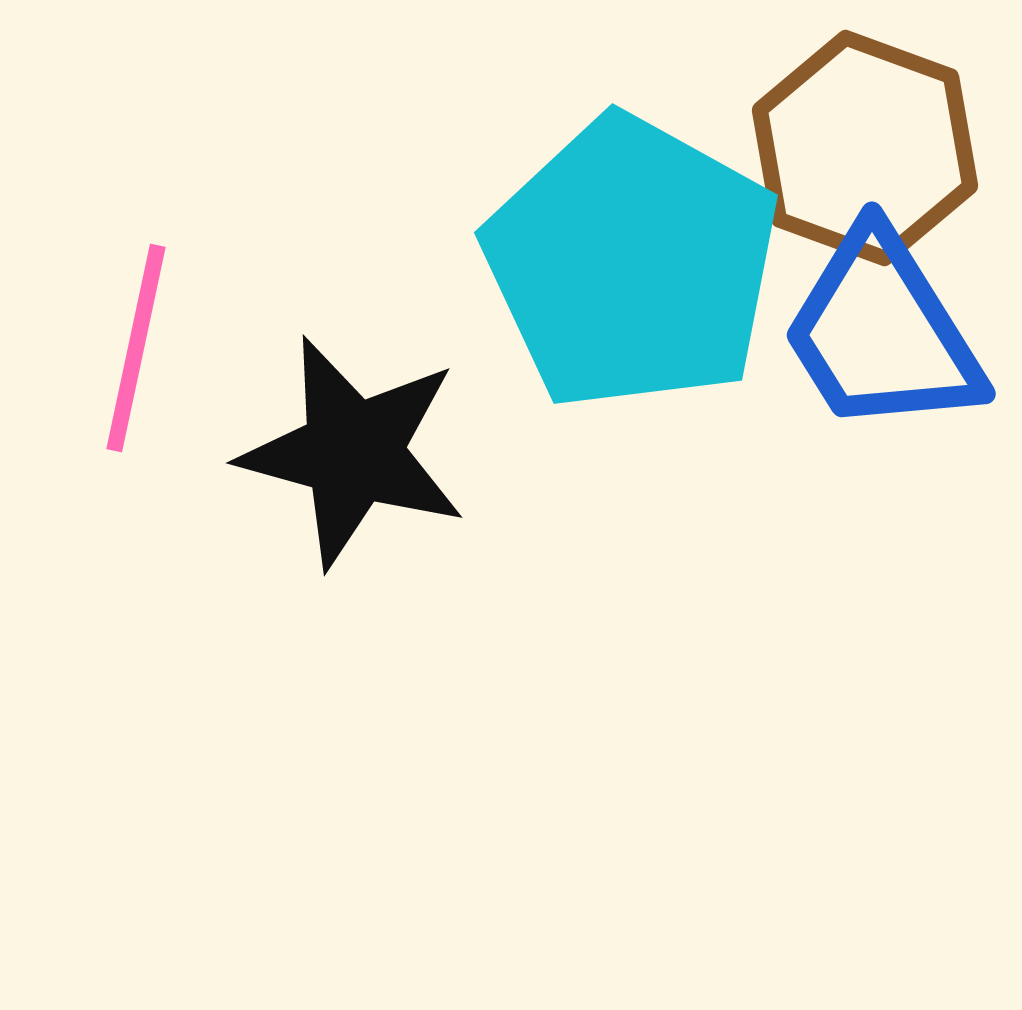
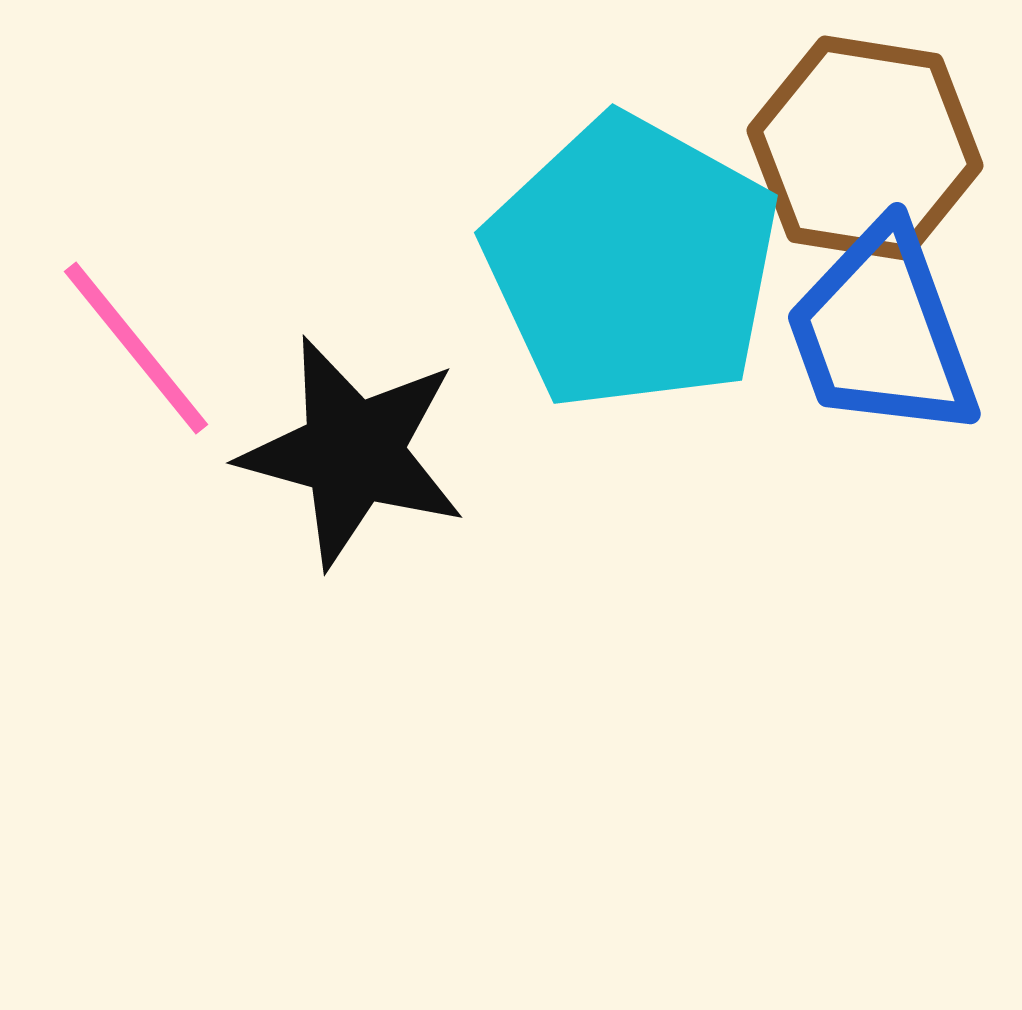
brown hexagon: rotated 11 degrees counterclockwise
blue trapezoid: rotated 12 degrees clockwise
pink line: rotated 51 degrees counterclockwise
